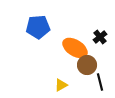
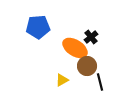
black cross: moved 9 px left
brown circle: moved 1 px down
yellow triangle: moved 1 px right, 5 px up
